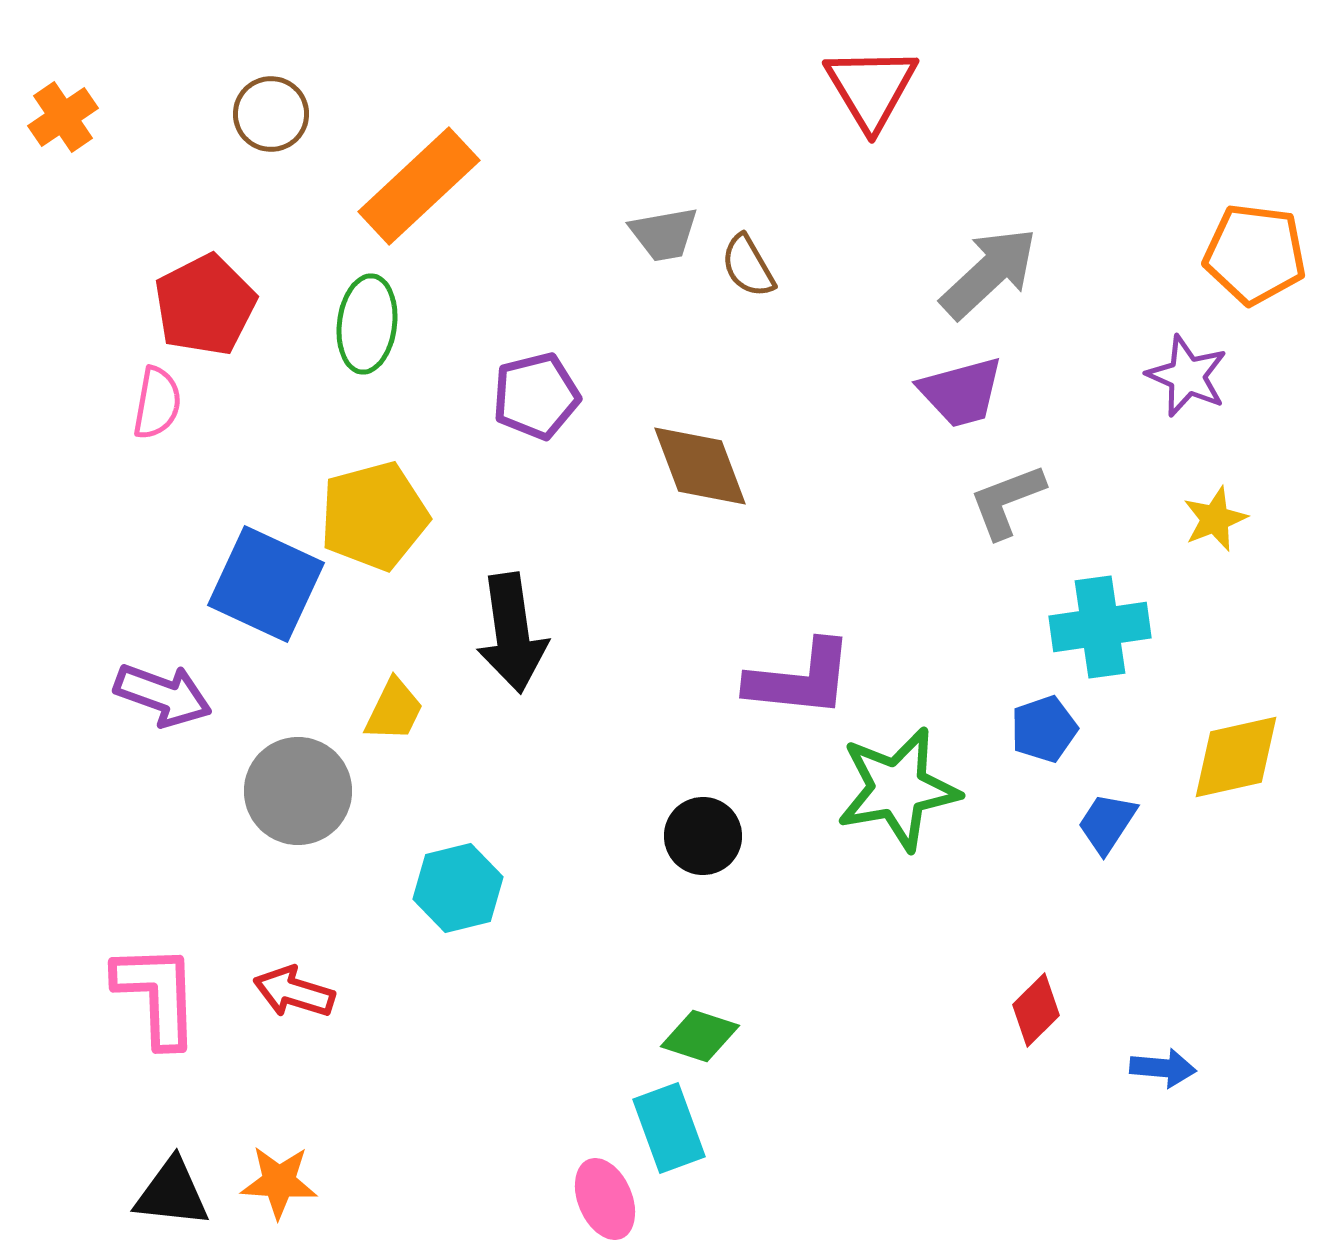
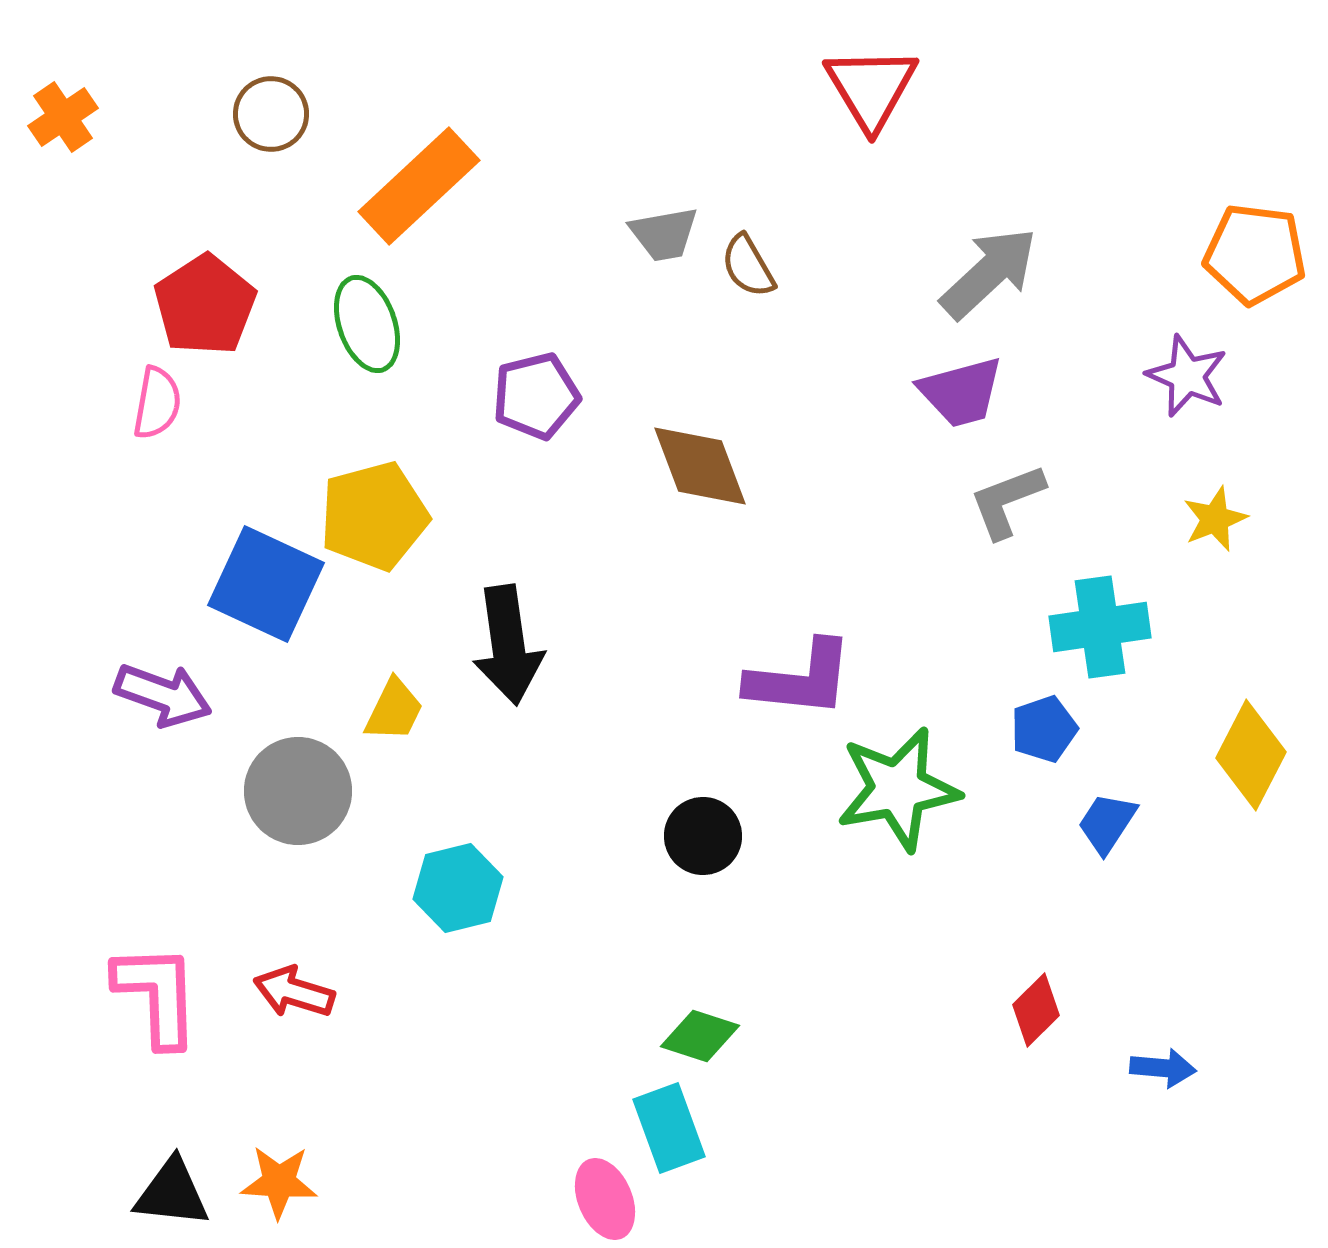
red pentagon: rotated 6 degrees counterclockwise
green ellipse: rotated 26 degrees counterclockwise
black arrow: moved 4 px left, 12 px down
yellow diamond: moved 15 px right, 2 px up; rotated 50 degrees counterclockwise
